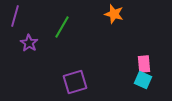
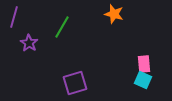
purple line: moved 1 px left, 1 px down
purple square: moved 1 px down
